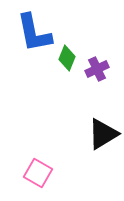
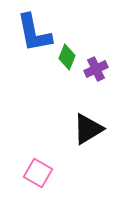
green diamond: moved 1 px up
purple cross: moved 1 px left
black triangle: moved 15 px left, 5 px up
